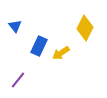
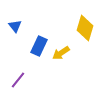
yellow diamond: rotated 10 degrees counterclockwise
